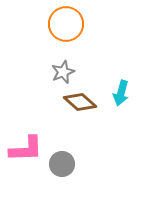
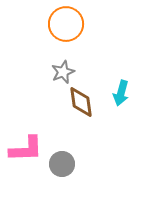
brown diamond: moved 1 px right; rotated 40 degrees clockwise
